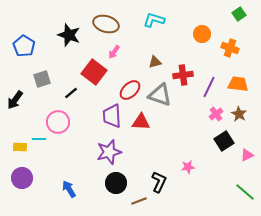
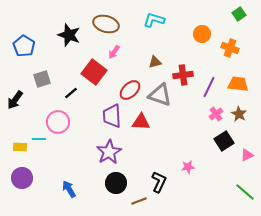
purple star: rotated 15 degrees counterclockwise
